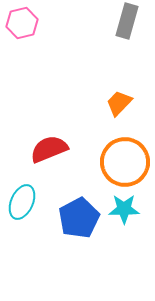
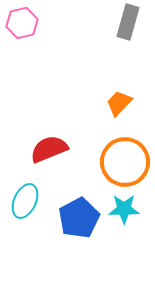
gray rectangle: moved 1 px right, 1 px down
cyan ellipse: moved 3 px right, 1 px up
